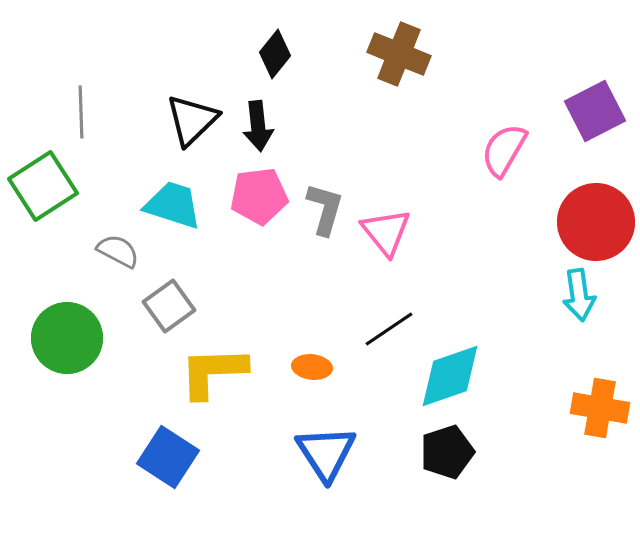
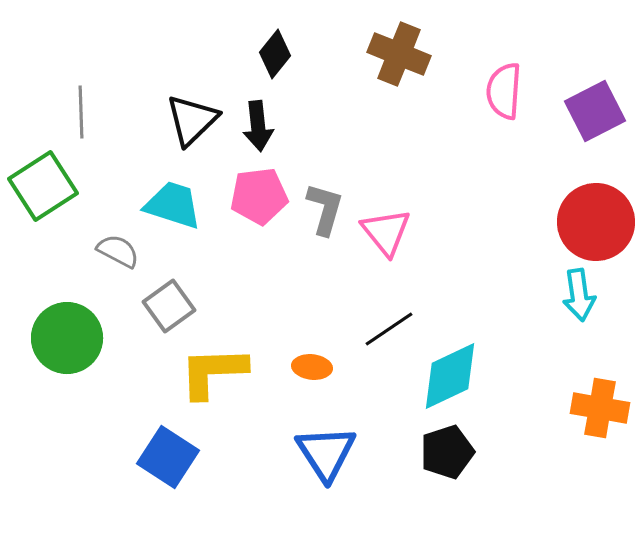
pink semicircle: moved 59 px up; rotated 26 degrees counterclockwise
cyan diamond: rotated 6 degrees counterclockwise
